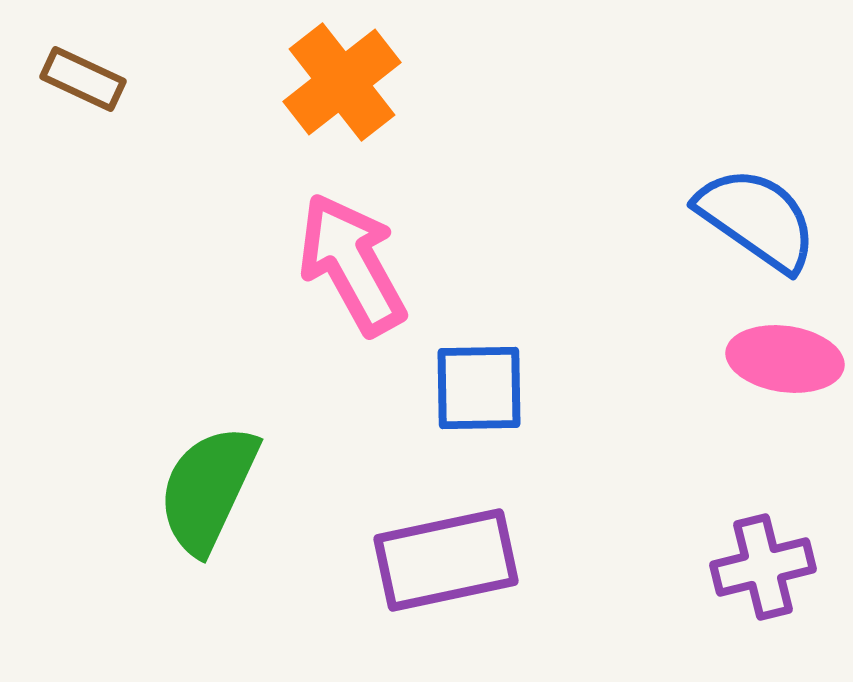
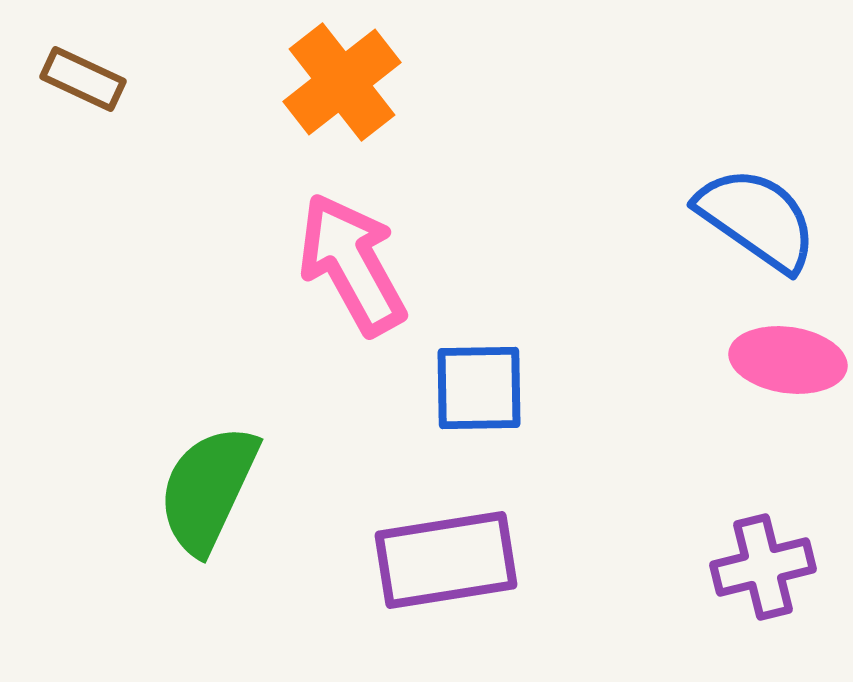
pink ellipse: moved 3 px right, 1 px down
purple rectangle: rotated 3 degrees clockwise
